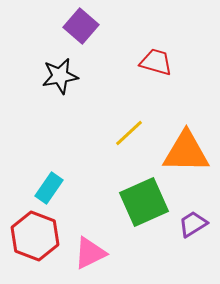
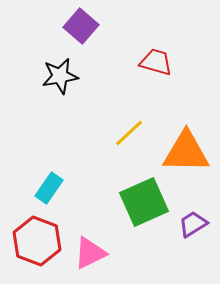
red hexagon: moved 2 px right, 5 px down
